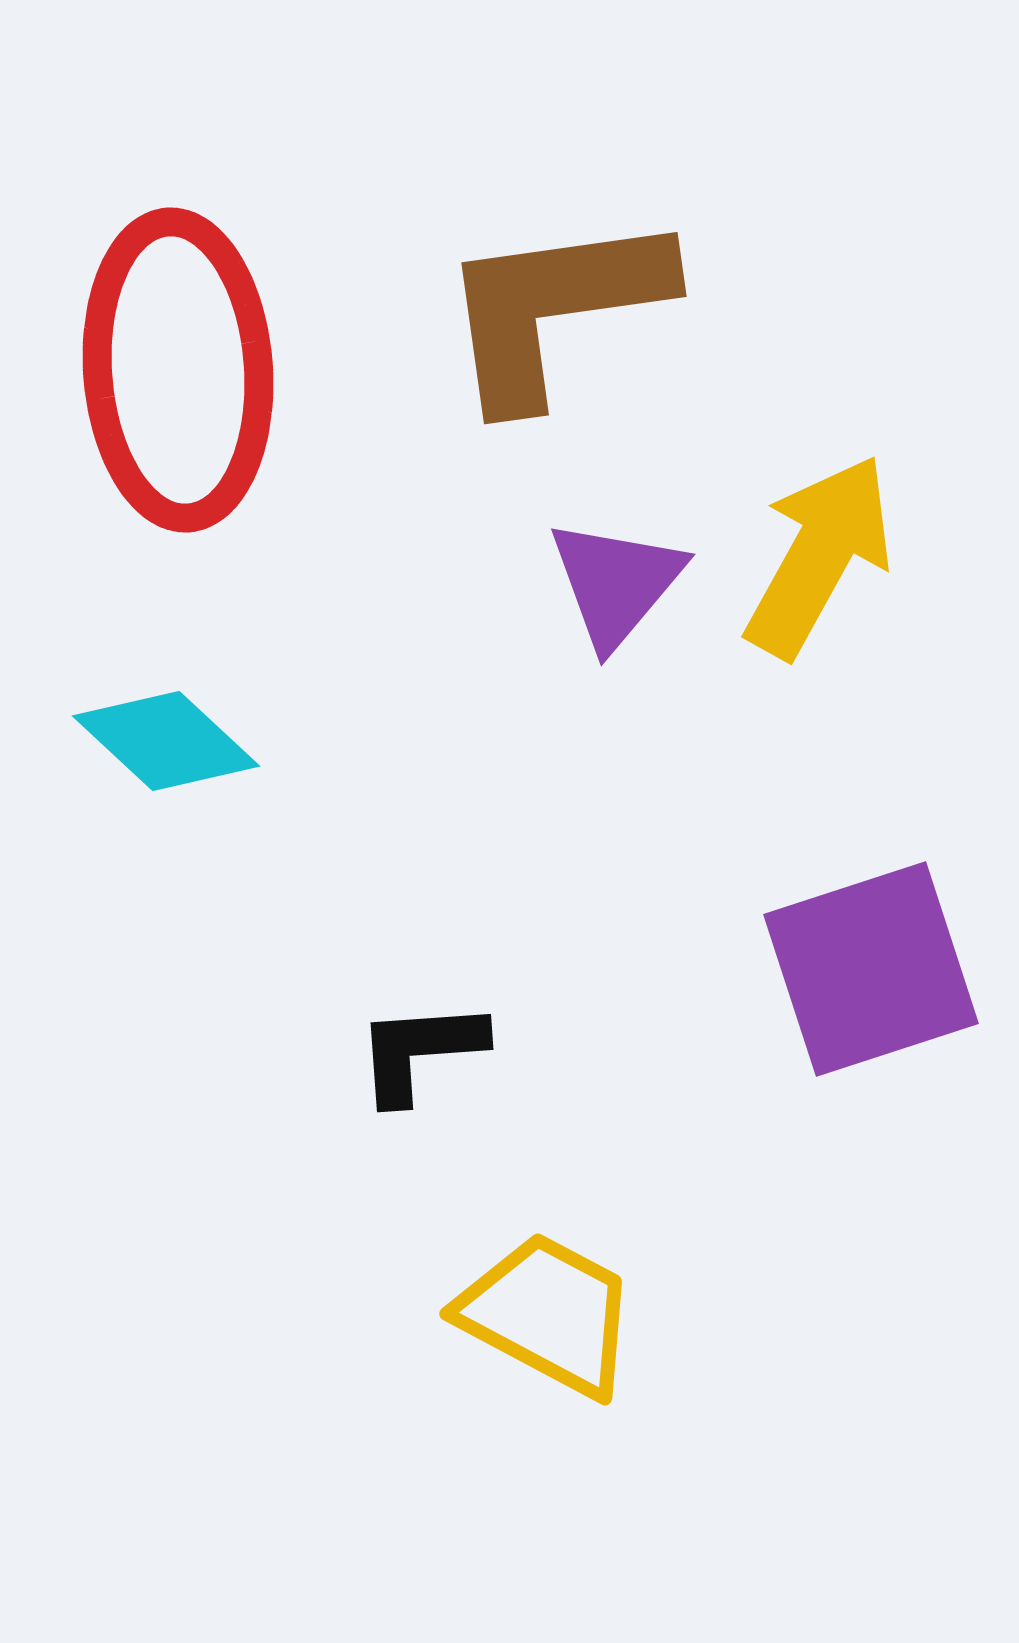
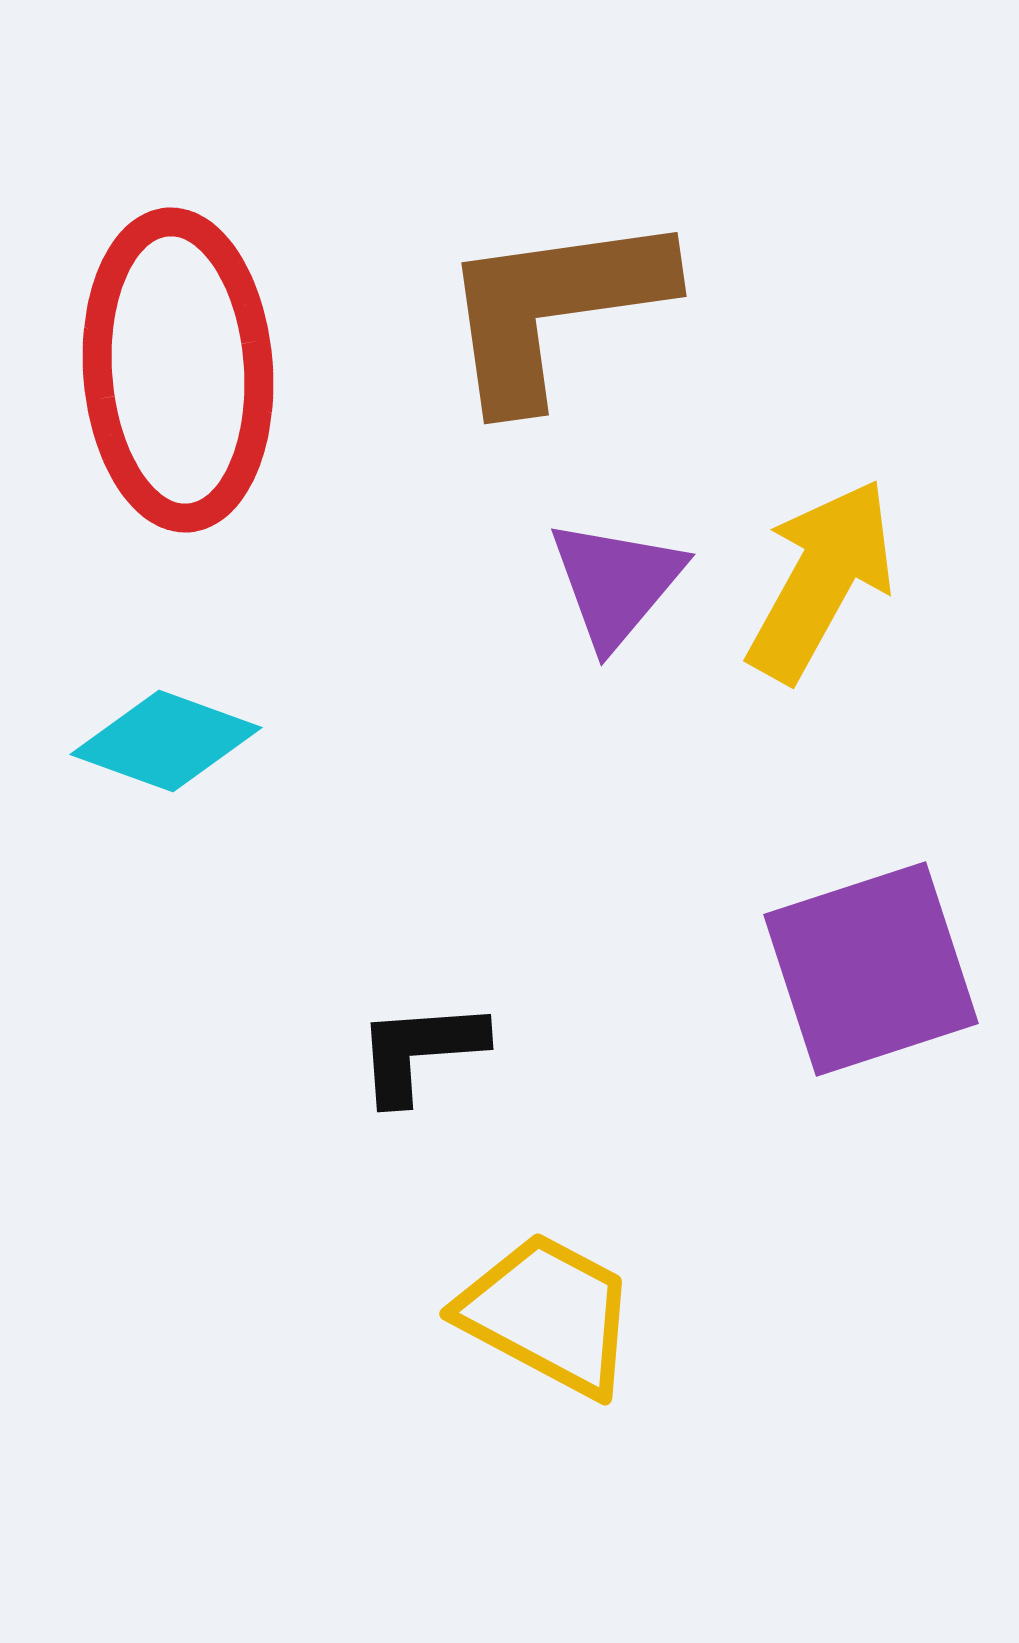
yellow arrow: moved 2 px right, 24 px down
cyan diamond: rotated 23 degrees counterclockwise
